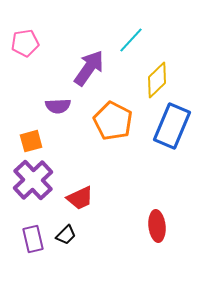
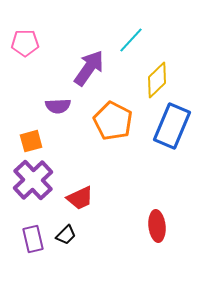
pink pentagon: rotated 8 degrees clockwise
